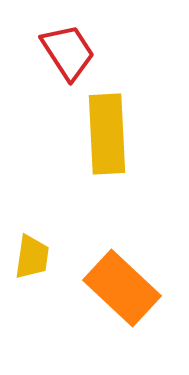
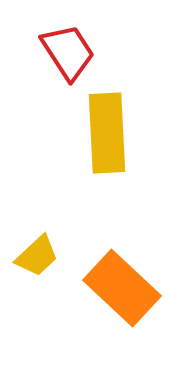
yellow rectangle: moved 1 px up
yellow trapezoid: moved 5 px right, 1 px up; rotated 39 degrees clockwise
